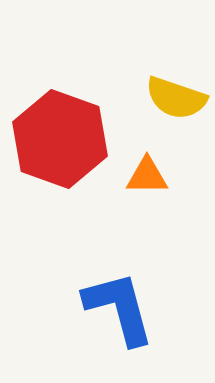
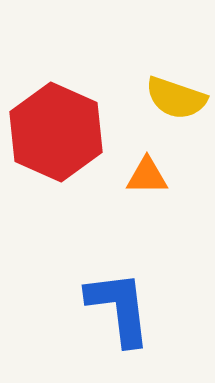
red hexagon: moved 4 px left, 7 px up; rotated 4 degrees clockwise
blue L-shape: rotated 8 degrees clockwise
